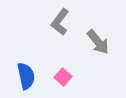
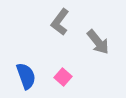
blue semicircle: rotated 8 degrees counterclockwise
